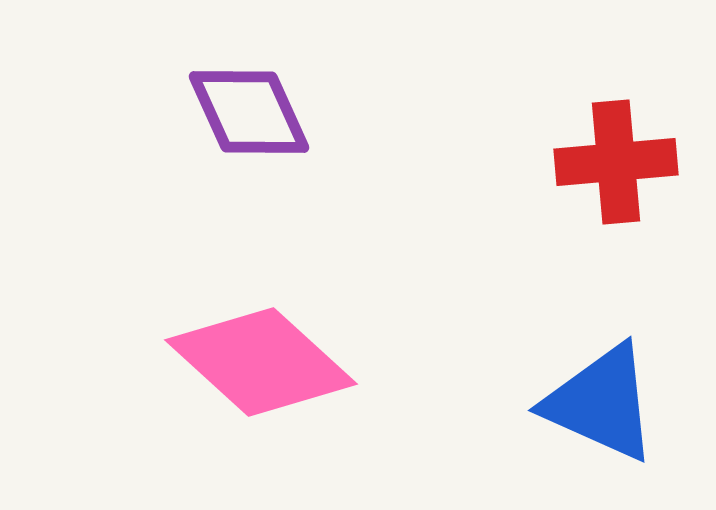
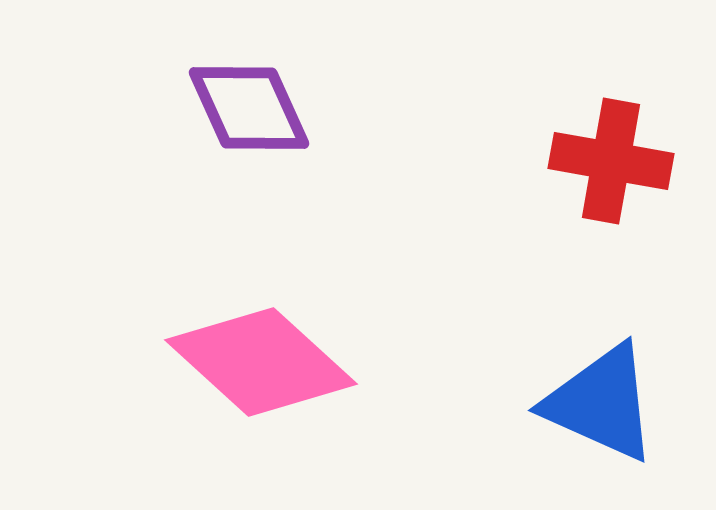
purple diamond: moved 4 px up
red cross: moved 5 px left, 1 px up; rotated 15 degrees clockwise
